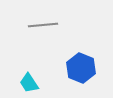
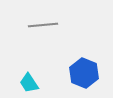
blue hexagon: moved 3 px right, 5 px down
